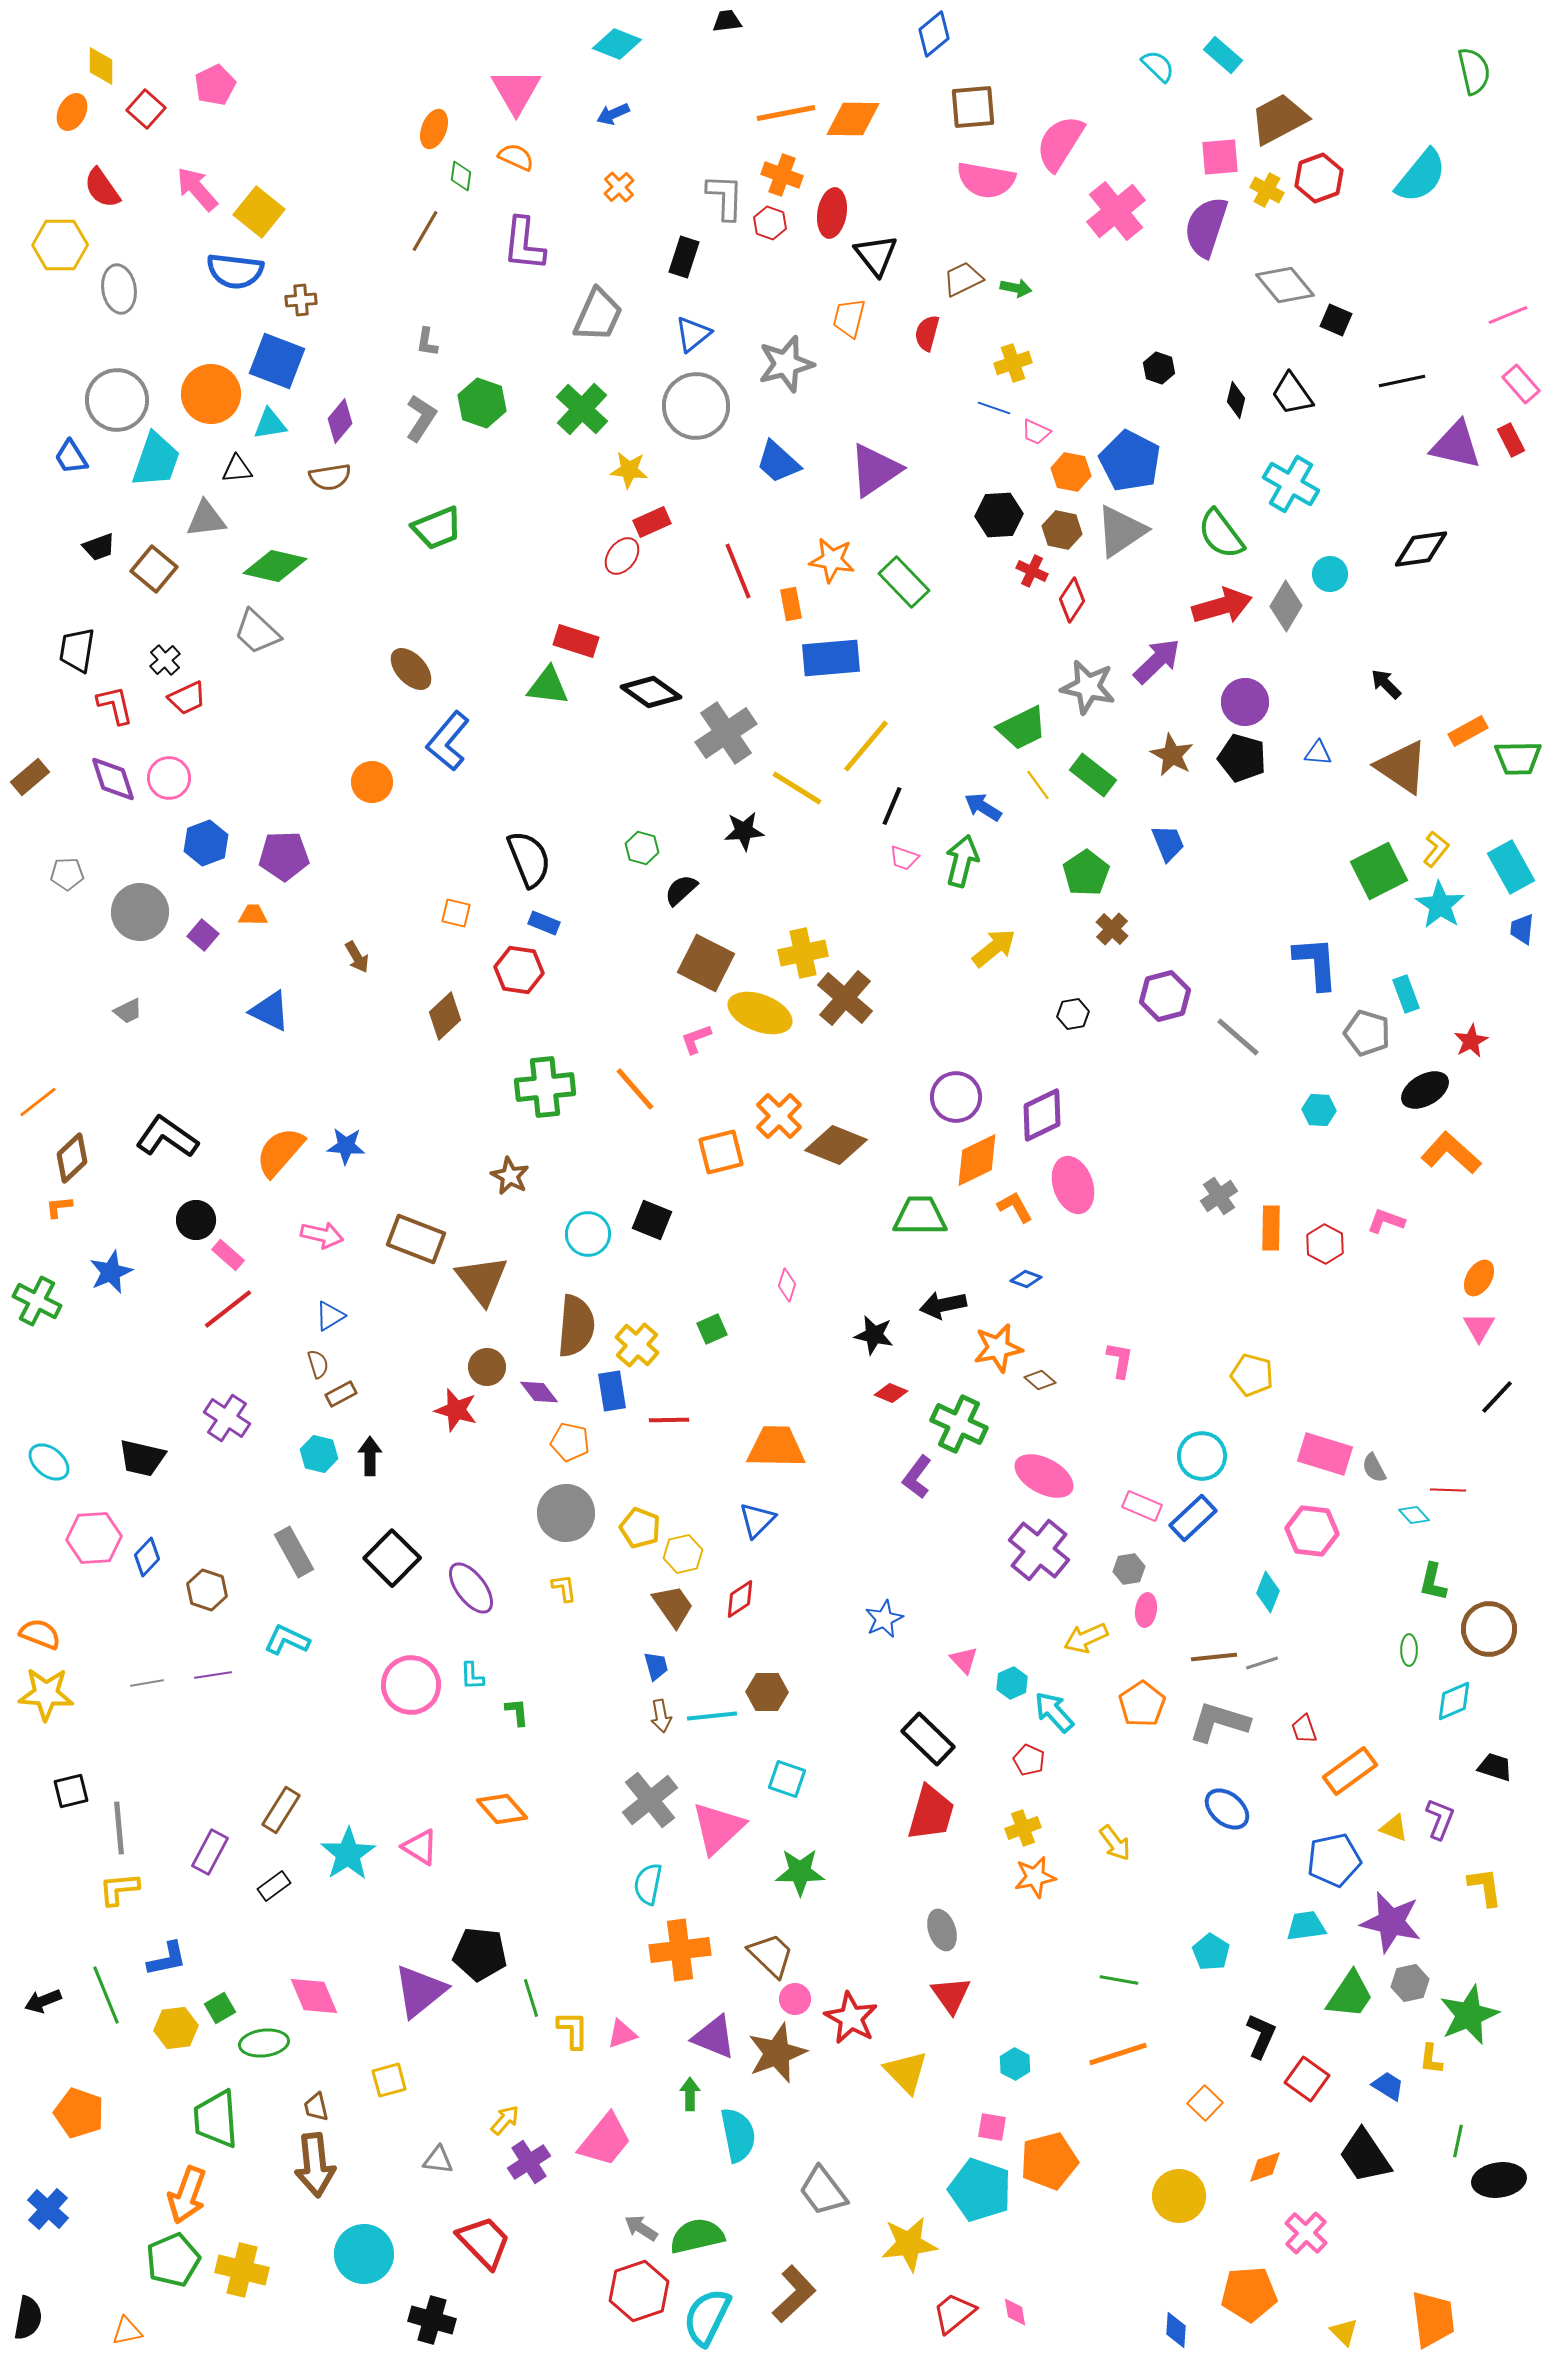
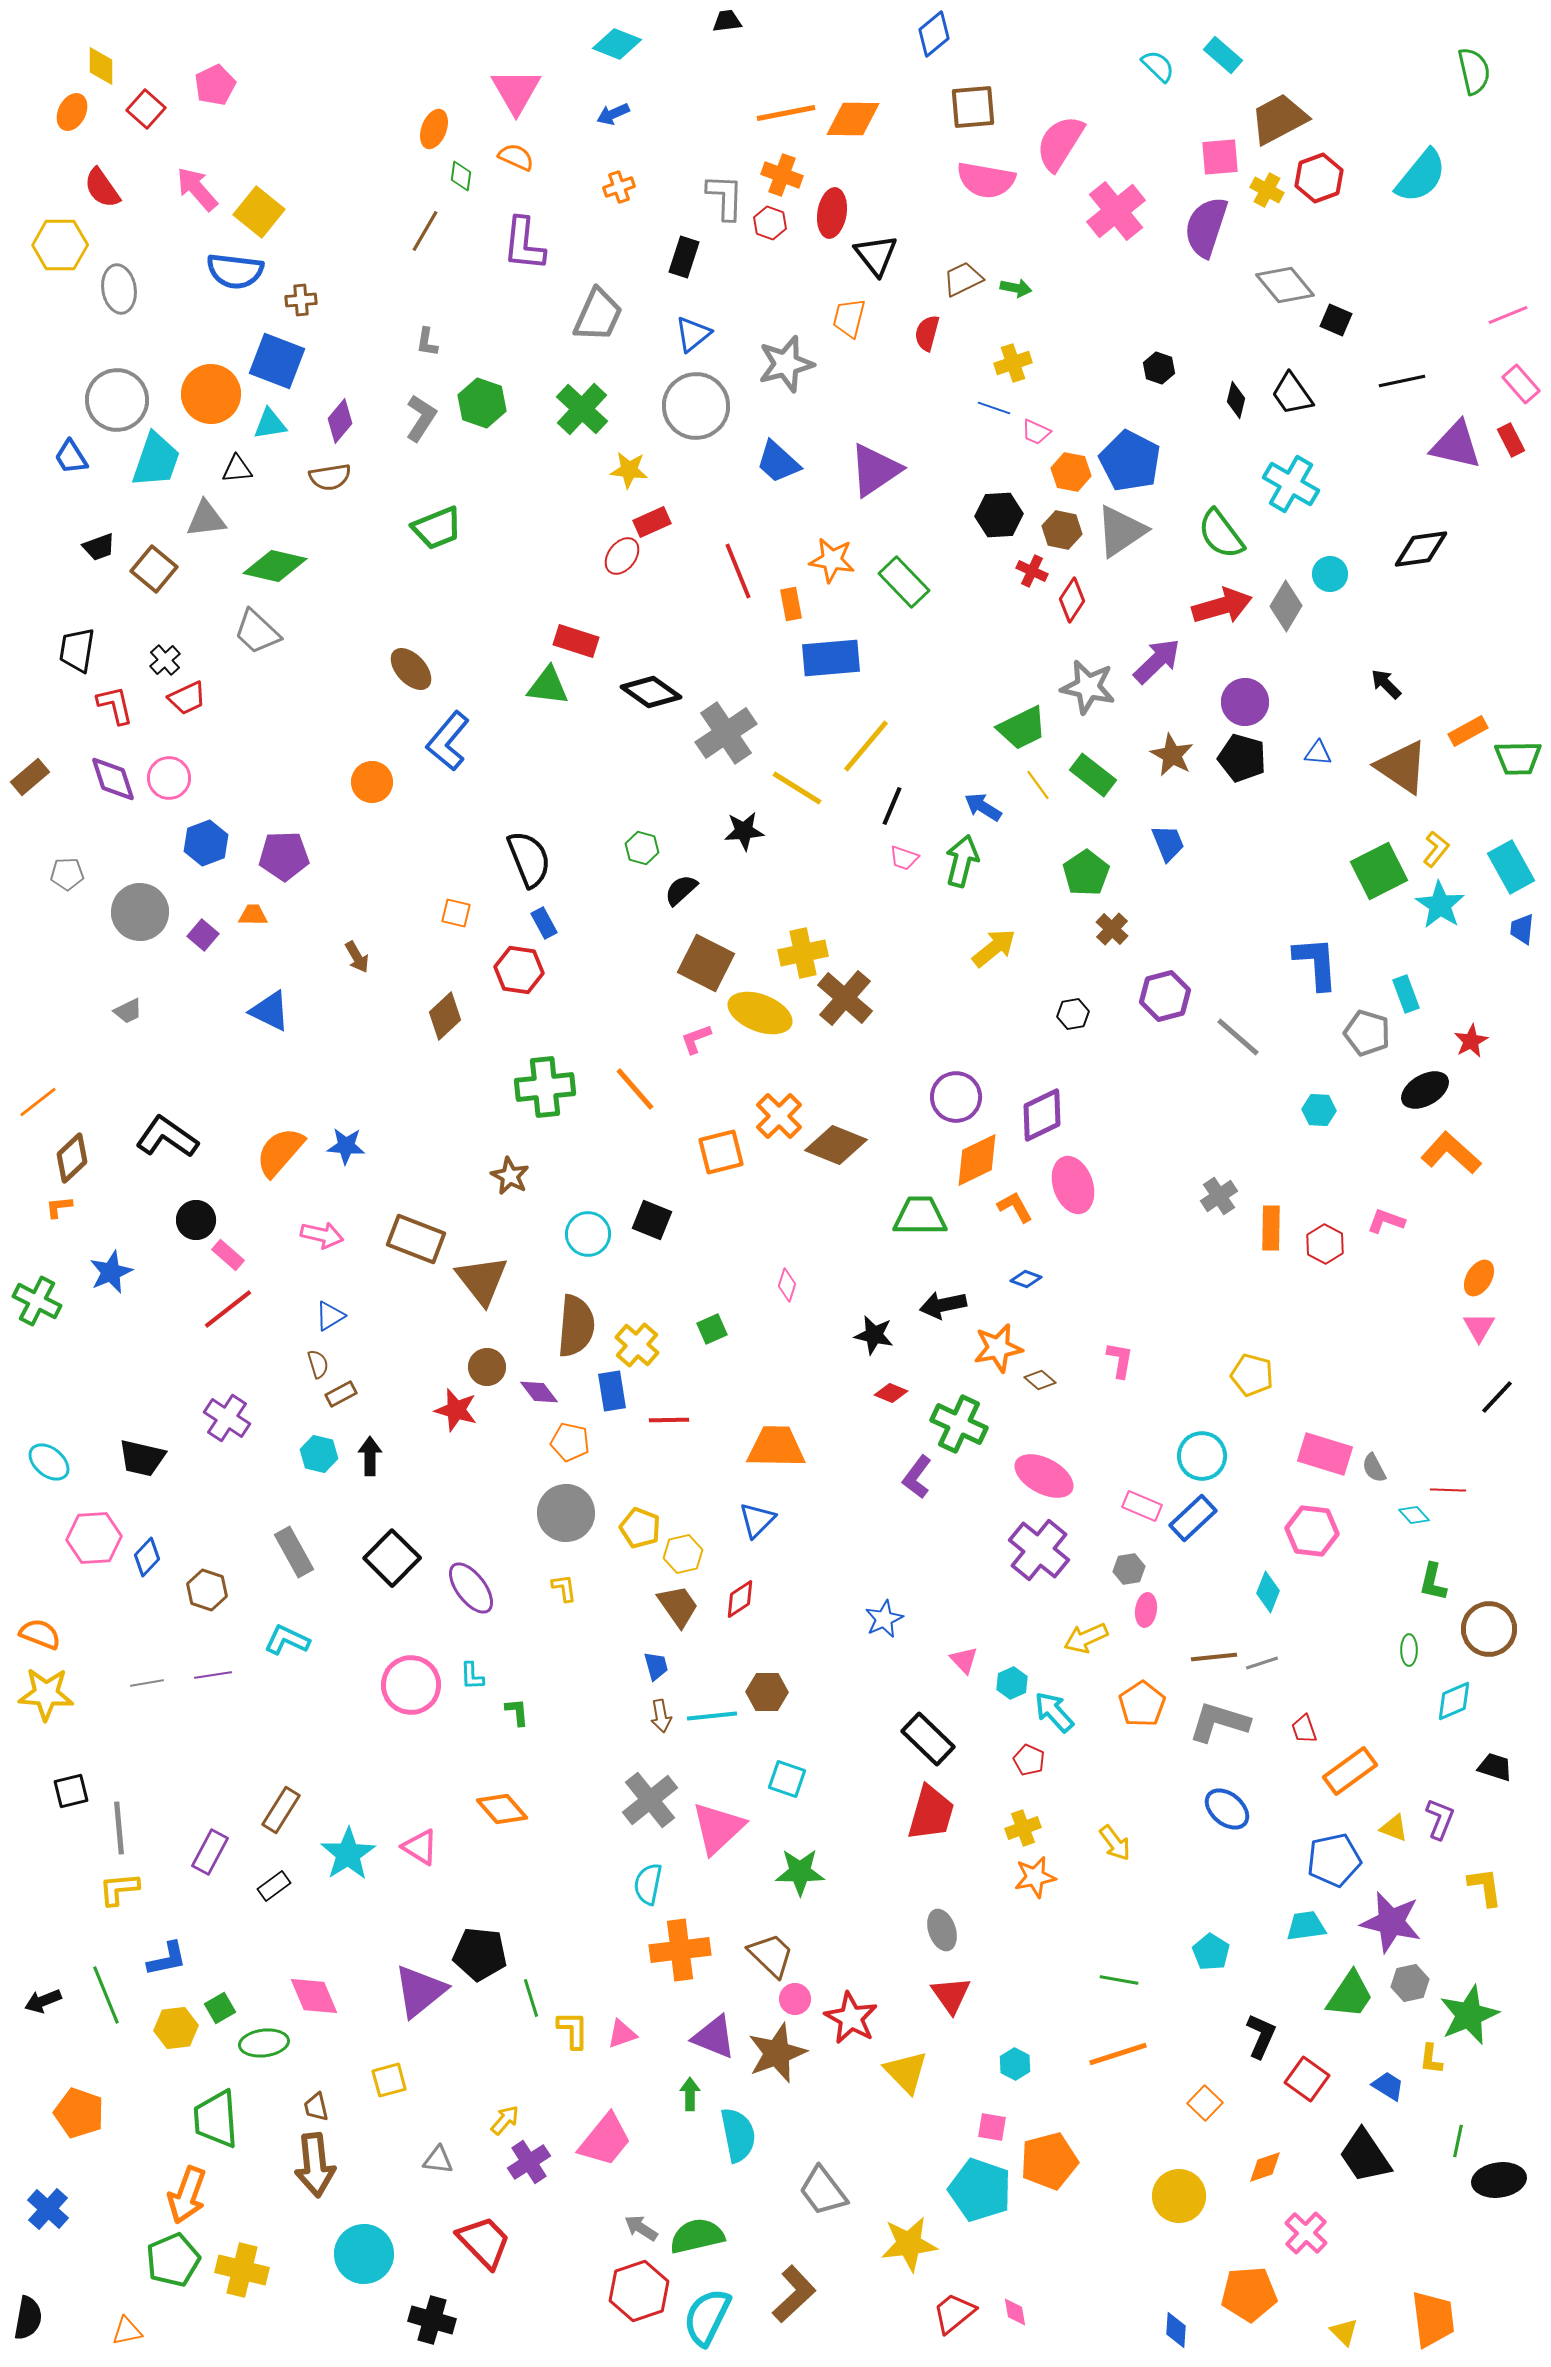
orange cross at (619, 187): rotated 24 degrees clockwise
blue rectangle at (544, 923): rotated 40 degrees clockwise
brown trapezoid at (673, 1606): moved 5 px right
